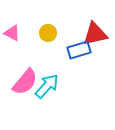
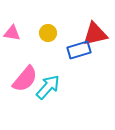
pink triangle: rotated 18 degrees counterclockwise
pink semicircle: moved 3 px up
cyan arrow: moved 1 px right, 1 px down
